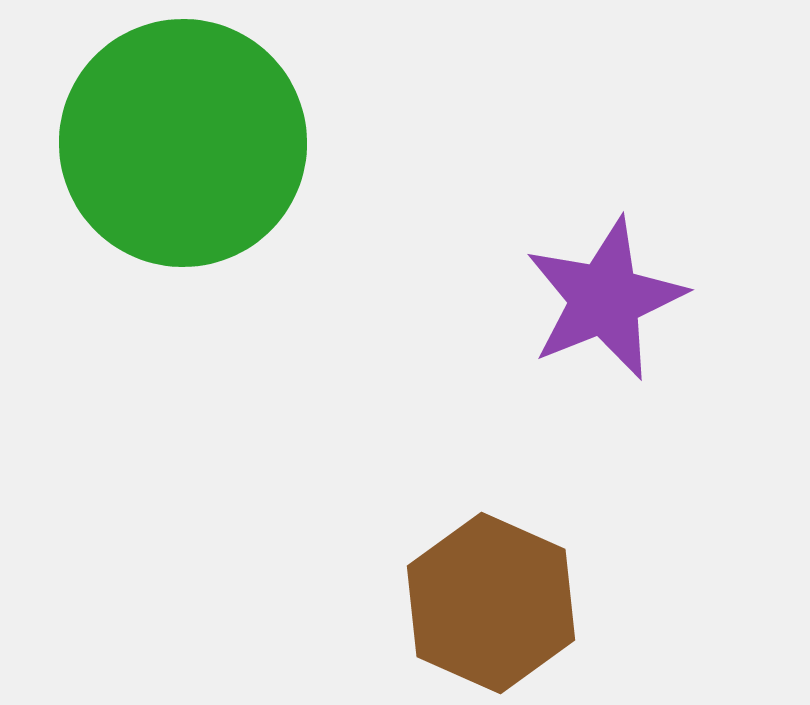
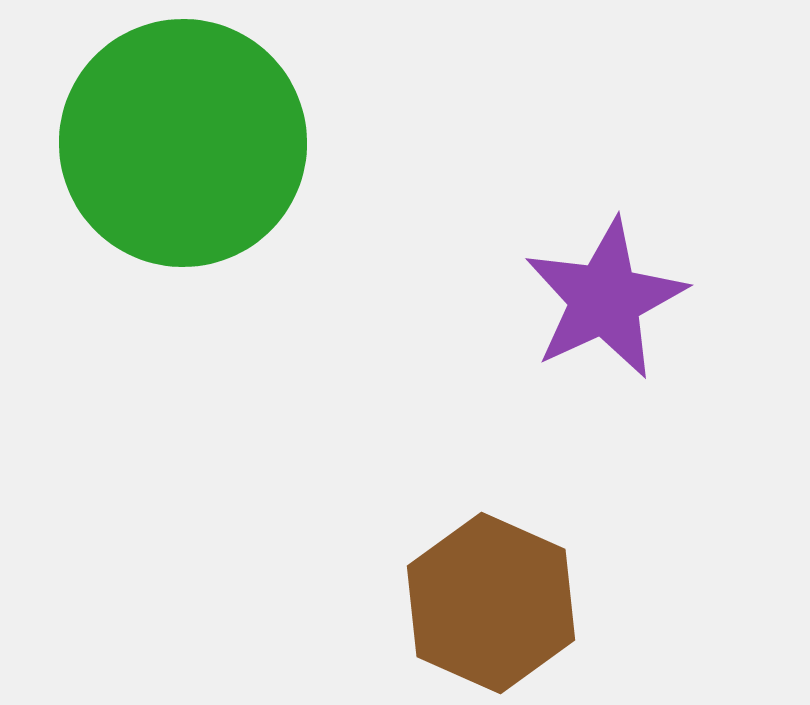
purple star: rotated 3 degrees counterclockwise
